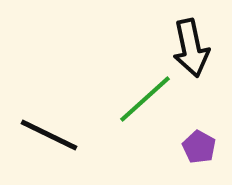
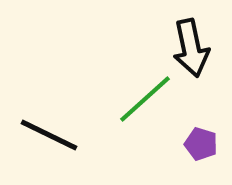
purple pentagon: moved 2 px right, 3 px up; rotated 12 degrees counterclockwise
